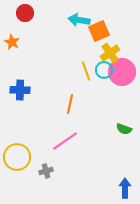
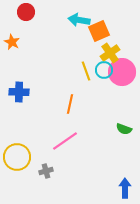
red circle: moved 1 px right, 1 px up
blue cross: moved 1 px left, 2 px down
